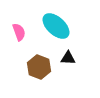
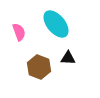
cyan ellipse: moved 2 px up; rotated 8 degrees clockwise
